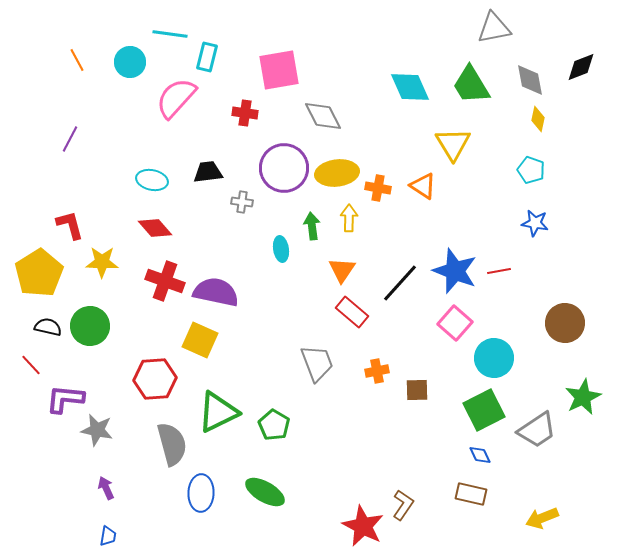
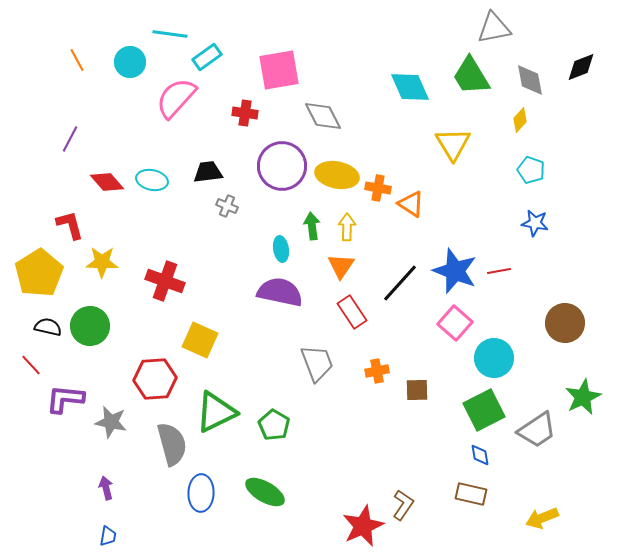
cyan rectangle at (207, 57): rotated 40 degrees clockwise
green trapezoid at (471, 85): moved 9 px up
yellow diamond at (538, 119): moved 18 px left, 1 px down; rotated 30 degrees clockwise
purple circle at (284, 168): moved 2 px left, 2 px up
yellow ellipse at (337, 173): moved 2 px down; rotated 18 degrees clockwise
orange triangle at (423, 186): moved 12 px left, 18 px down
gray cross at (242, 202): moved 15 px left, 4 px down; rotated 15 degrees clockwise
yellow arrow at (349, 218): moved 2 px left, 9 px down
red diamond at (155, 228): moved 48 px left, 46 px up
orange triangle at (342, 270): moved 1 px left, 4 px up
purple semicircle at (216, 292): moved 64 px right
red rectangle at (352, 312): rotated 16 degrees clockwise
green triangle at (218, 412): moved 2 px left
gray star at (97, 430): moved 14 px right, 8 px up
blue diamond at (480, 455): rotated 15 degrees clockwise
purple arrow at (106, 488): rotated 10 degrees clockwise
red star at (363, 526): rotated 21 degrees clockwise
